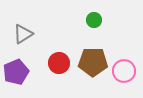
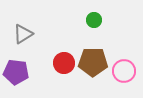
red circle: moved 5 px right
purple pentagon: rotated 30 degrees clockwise
